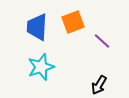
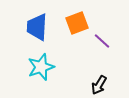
orange square: moved 4 px right, 1 px down
